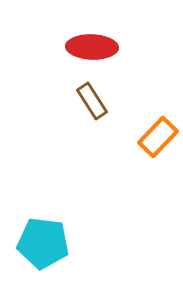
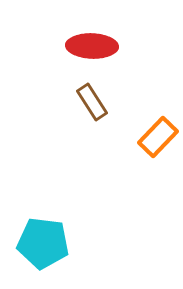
red ellipse: moved 1 px up
brown rectangle: moved 1 px down
